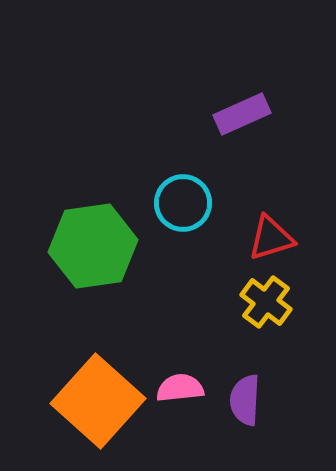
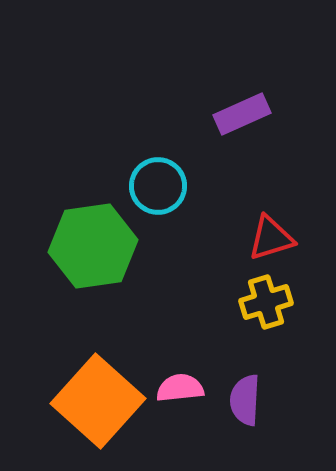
cyan circle: moved 25 px left, 17 px up
yellow cross: rotated 36 degrees clockwise
